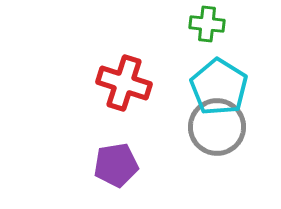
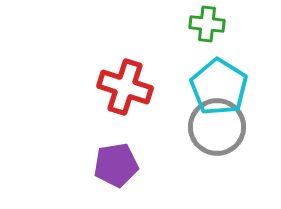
red cross: moved 1 px right, 4 px down
